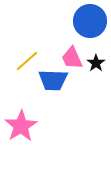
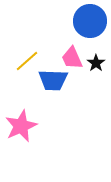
pink star: rotated 8 degrees clockwise
